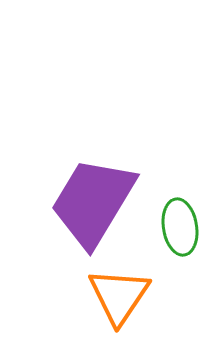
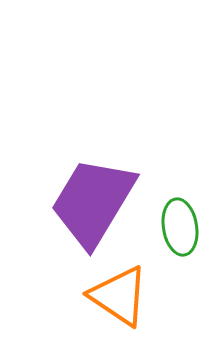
orange triangle: rotated 30 degrees counterclockwise
